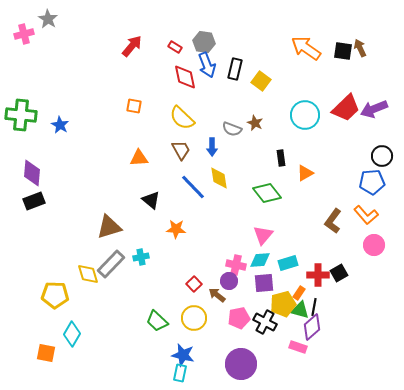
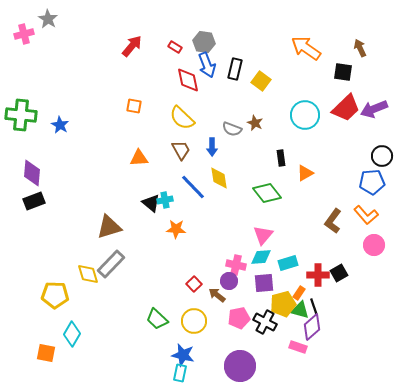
black square at (343, 51): moved 21 px down
red diamond at (185, 77): moved 3 px right, 3 px down
black triangle at (151, 200): moved 3 px down
cyan cross at (141, 257): moved 24 px right, 57 px up
cyan diamond at (260, 260): moved 1 px right, 3 px up
black line at (314, 307): rotated 30 degrees counterclockwise
yellow circle at (194, 318): moved 3 px down
green trapezoid at (157, 321): moved 2 px up
purple circle at (241, 364): moved 1 px left, 2 px down
